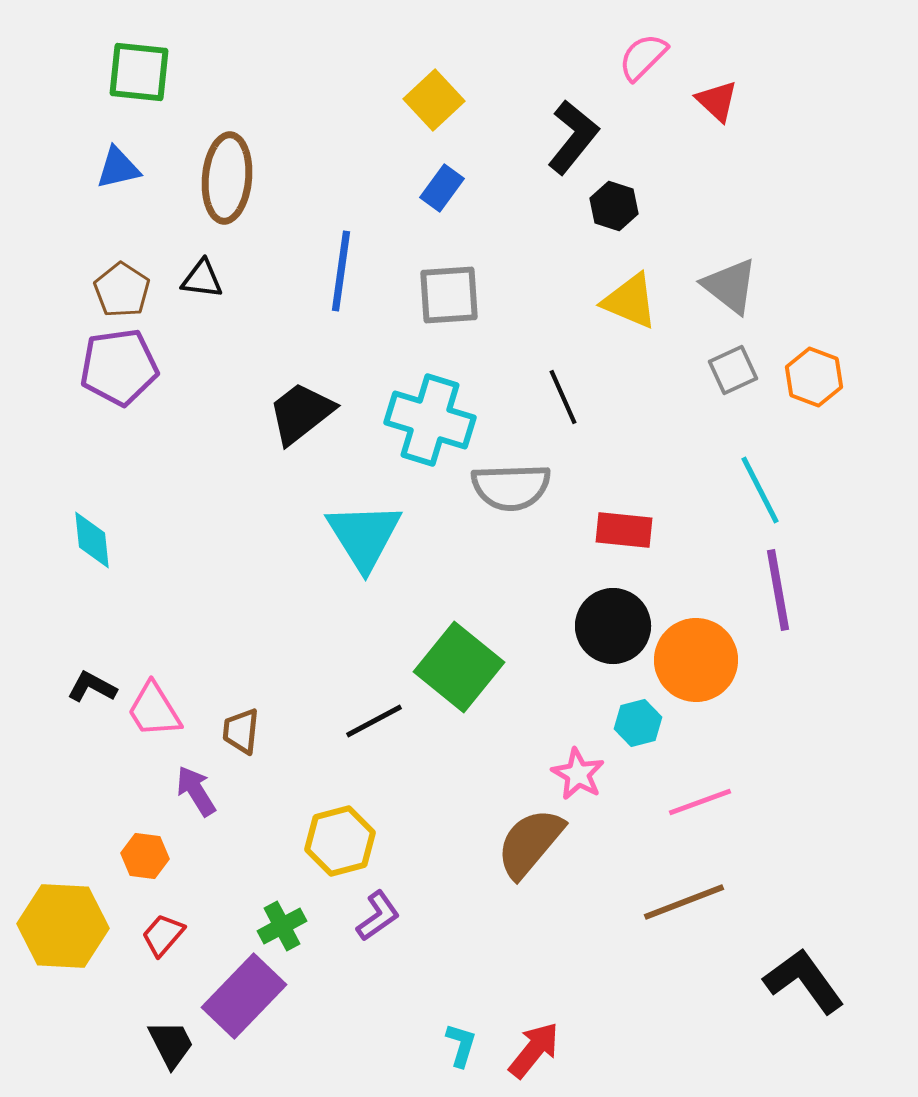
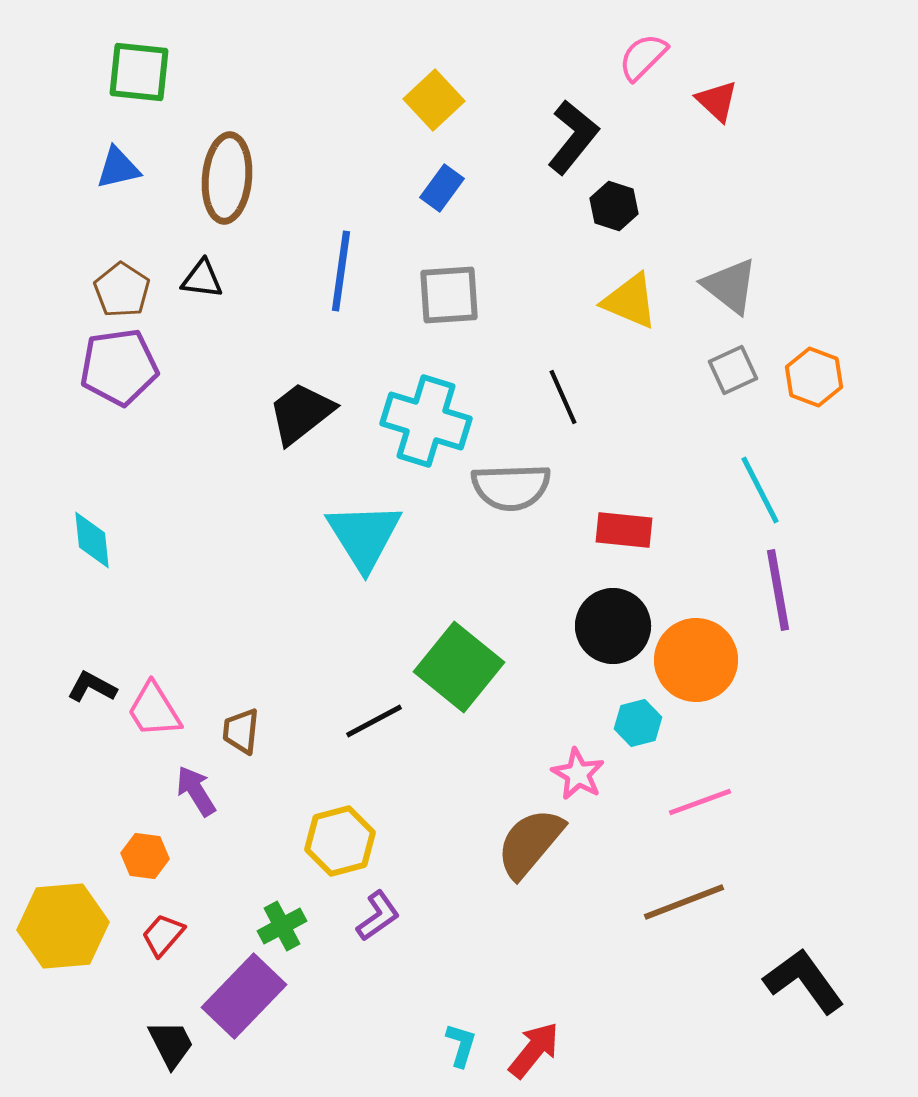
cyan cross at (430, 420): moved 4 px left, 1 px down
yellow hexagon at (63, 926): rotated 8 degrees counterclockwise
